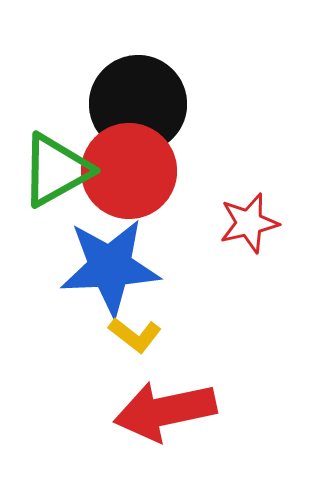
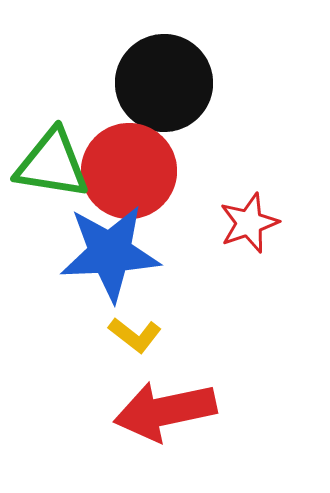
black circle: moved 26 px right, 21 px up
green triangle: moved 4 px left, 6 px up; rotated 38 degrees clockwise
red star: rotated 6 degrees counterclockwise
blue star: moved 14 px up
